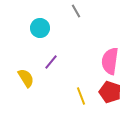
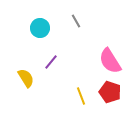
gray line: moved 10 px down
pink semicircle: rotated 40 degrees counterclockwise
